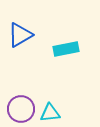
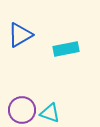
purple circle: moved 1 px right, 1 px down
cyan triangle: rotated 25 degrees clockwise
